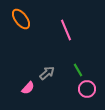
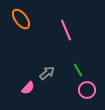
pink circle: moved 1 px down
